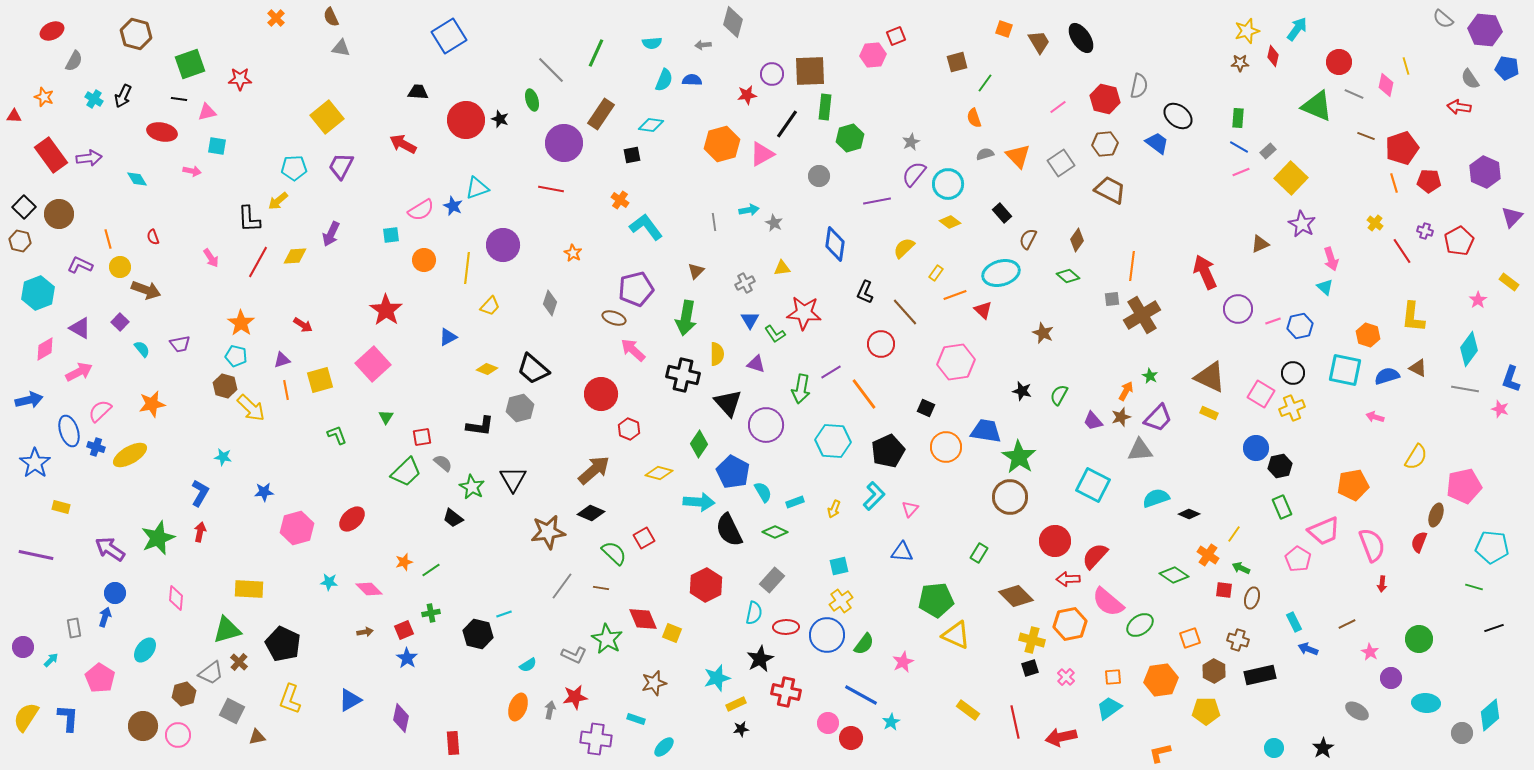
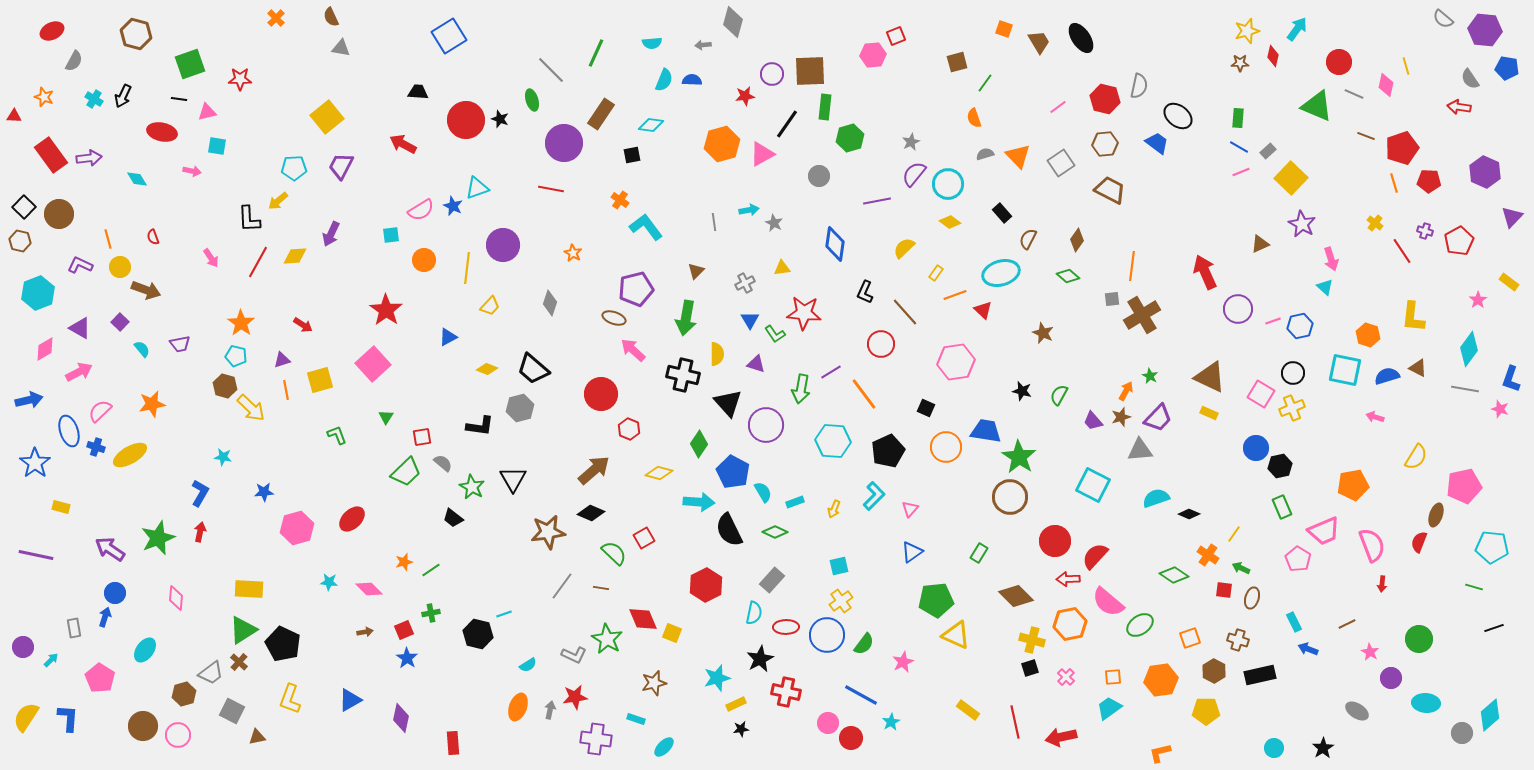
red star at (747, 95): moved 2 px left, 1 px down
blue triangle at (902, 552): moved 10 px right; rotated 40 degrees counterclockwise
green triangle at (227, 630): moved 16 px right; rotated 16 degrees counterclockwise
